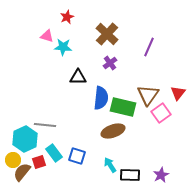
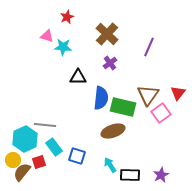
cyan rectangle: moved 6 px up
